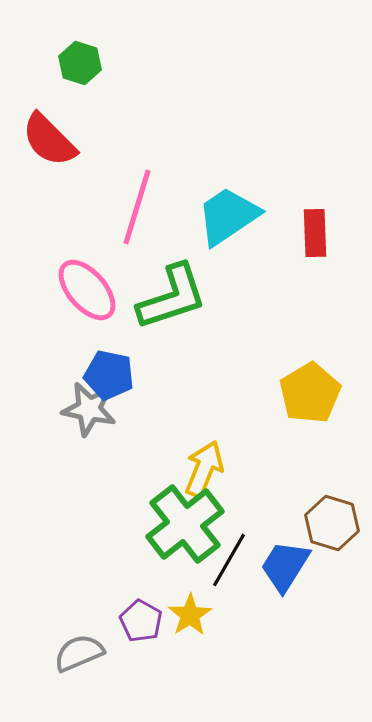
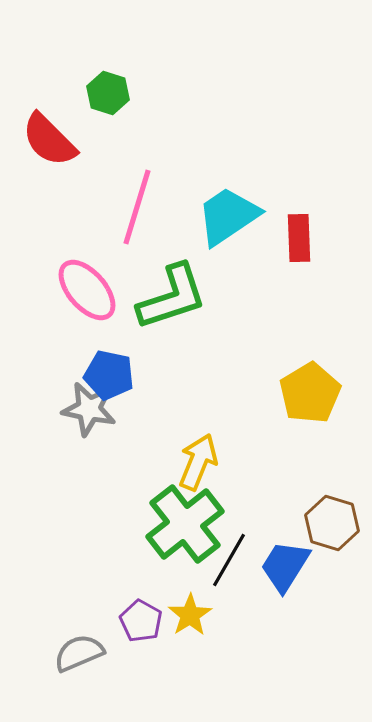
green hexagon: moved 28 px right, 30 px down
red rectangle: moved 16 px left, 5 px down
yellow arrow: moved 6 px left, 7 px up
